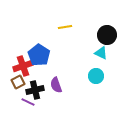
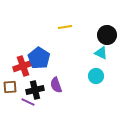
blue pentagon: moved 3 px down
brown square: moved 8 px left, 5 px down; rotated 24 degrees clockwise
